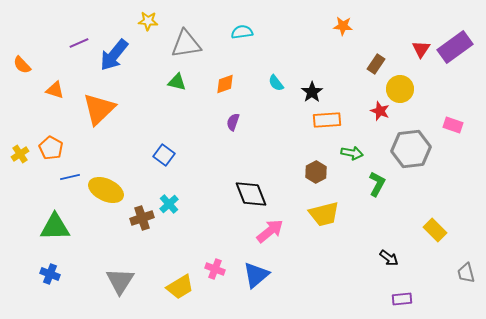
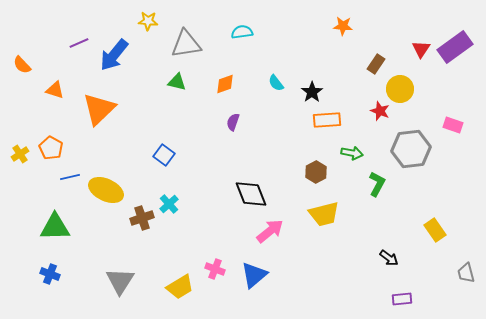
yellow rectangle at (435, 230): rotated 10 degrees clockwise
blue triangle at (256, 275): moved 2 px left
